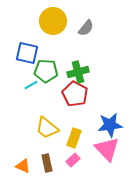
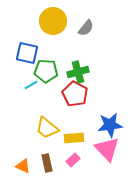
yellow rectangle: rotated 66 degrees clockwise
